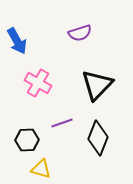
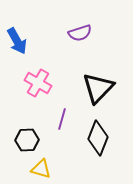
black triangle: moved 1 px right, 3 px down
purple line: moved 4 px up; rotated 55 degrees counterclockwise
